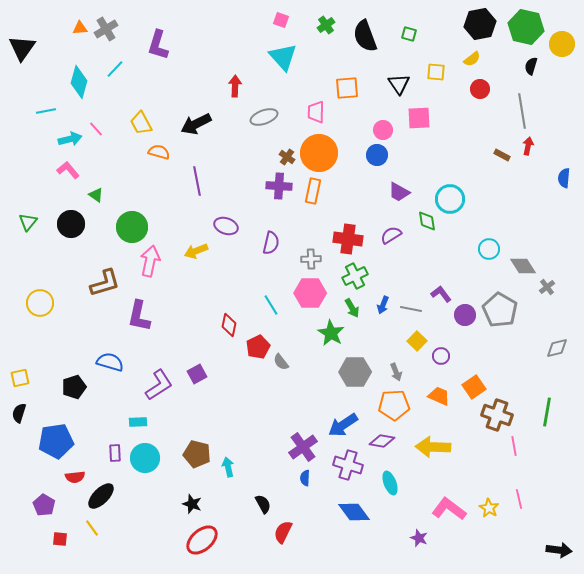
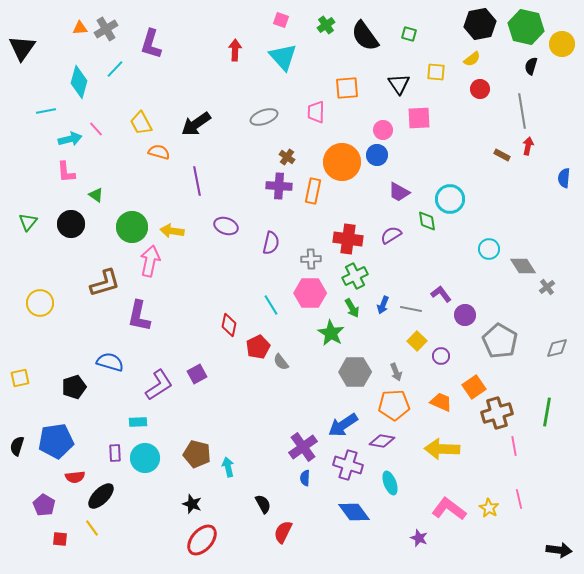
black semicircle at (365, 36): rotated 16 degrees counterclockwise
purple L-shape at (158, 45): moved 7 px left, 1 px up
red arrow at (235, 86): moved 36 px up
black arrow at (196, 124): rotated 8 degrees counterclockwise
orange circle at (319, 153): moved 23 px right, 9 px down
pink L-shape at (68, 170): moved 2 px left, 2 px down; rotated 145 degrees counterclockwise
yellow arrow at (196, 251): moved 24 px left, 20 px up; rotated 30 degrees clockwise
gray pentagon at (500, 310): moved 31 px down
orange trapezoid at (439, 396): moved 2 px right, 6 px down
black semicircle at (19, 413): moved 2 px left, 33 px down
brown cross at (497, 415): moved 2 px up; rotated 36 degrees counterclockwise
yellow arrow at (433, 447): moved 9 px right, 2 px down
red ellipse at (202, 540): rotated 8 degrees counterclockwise
